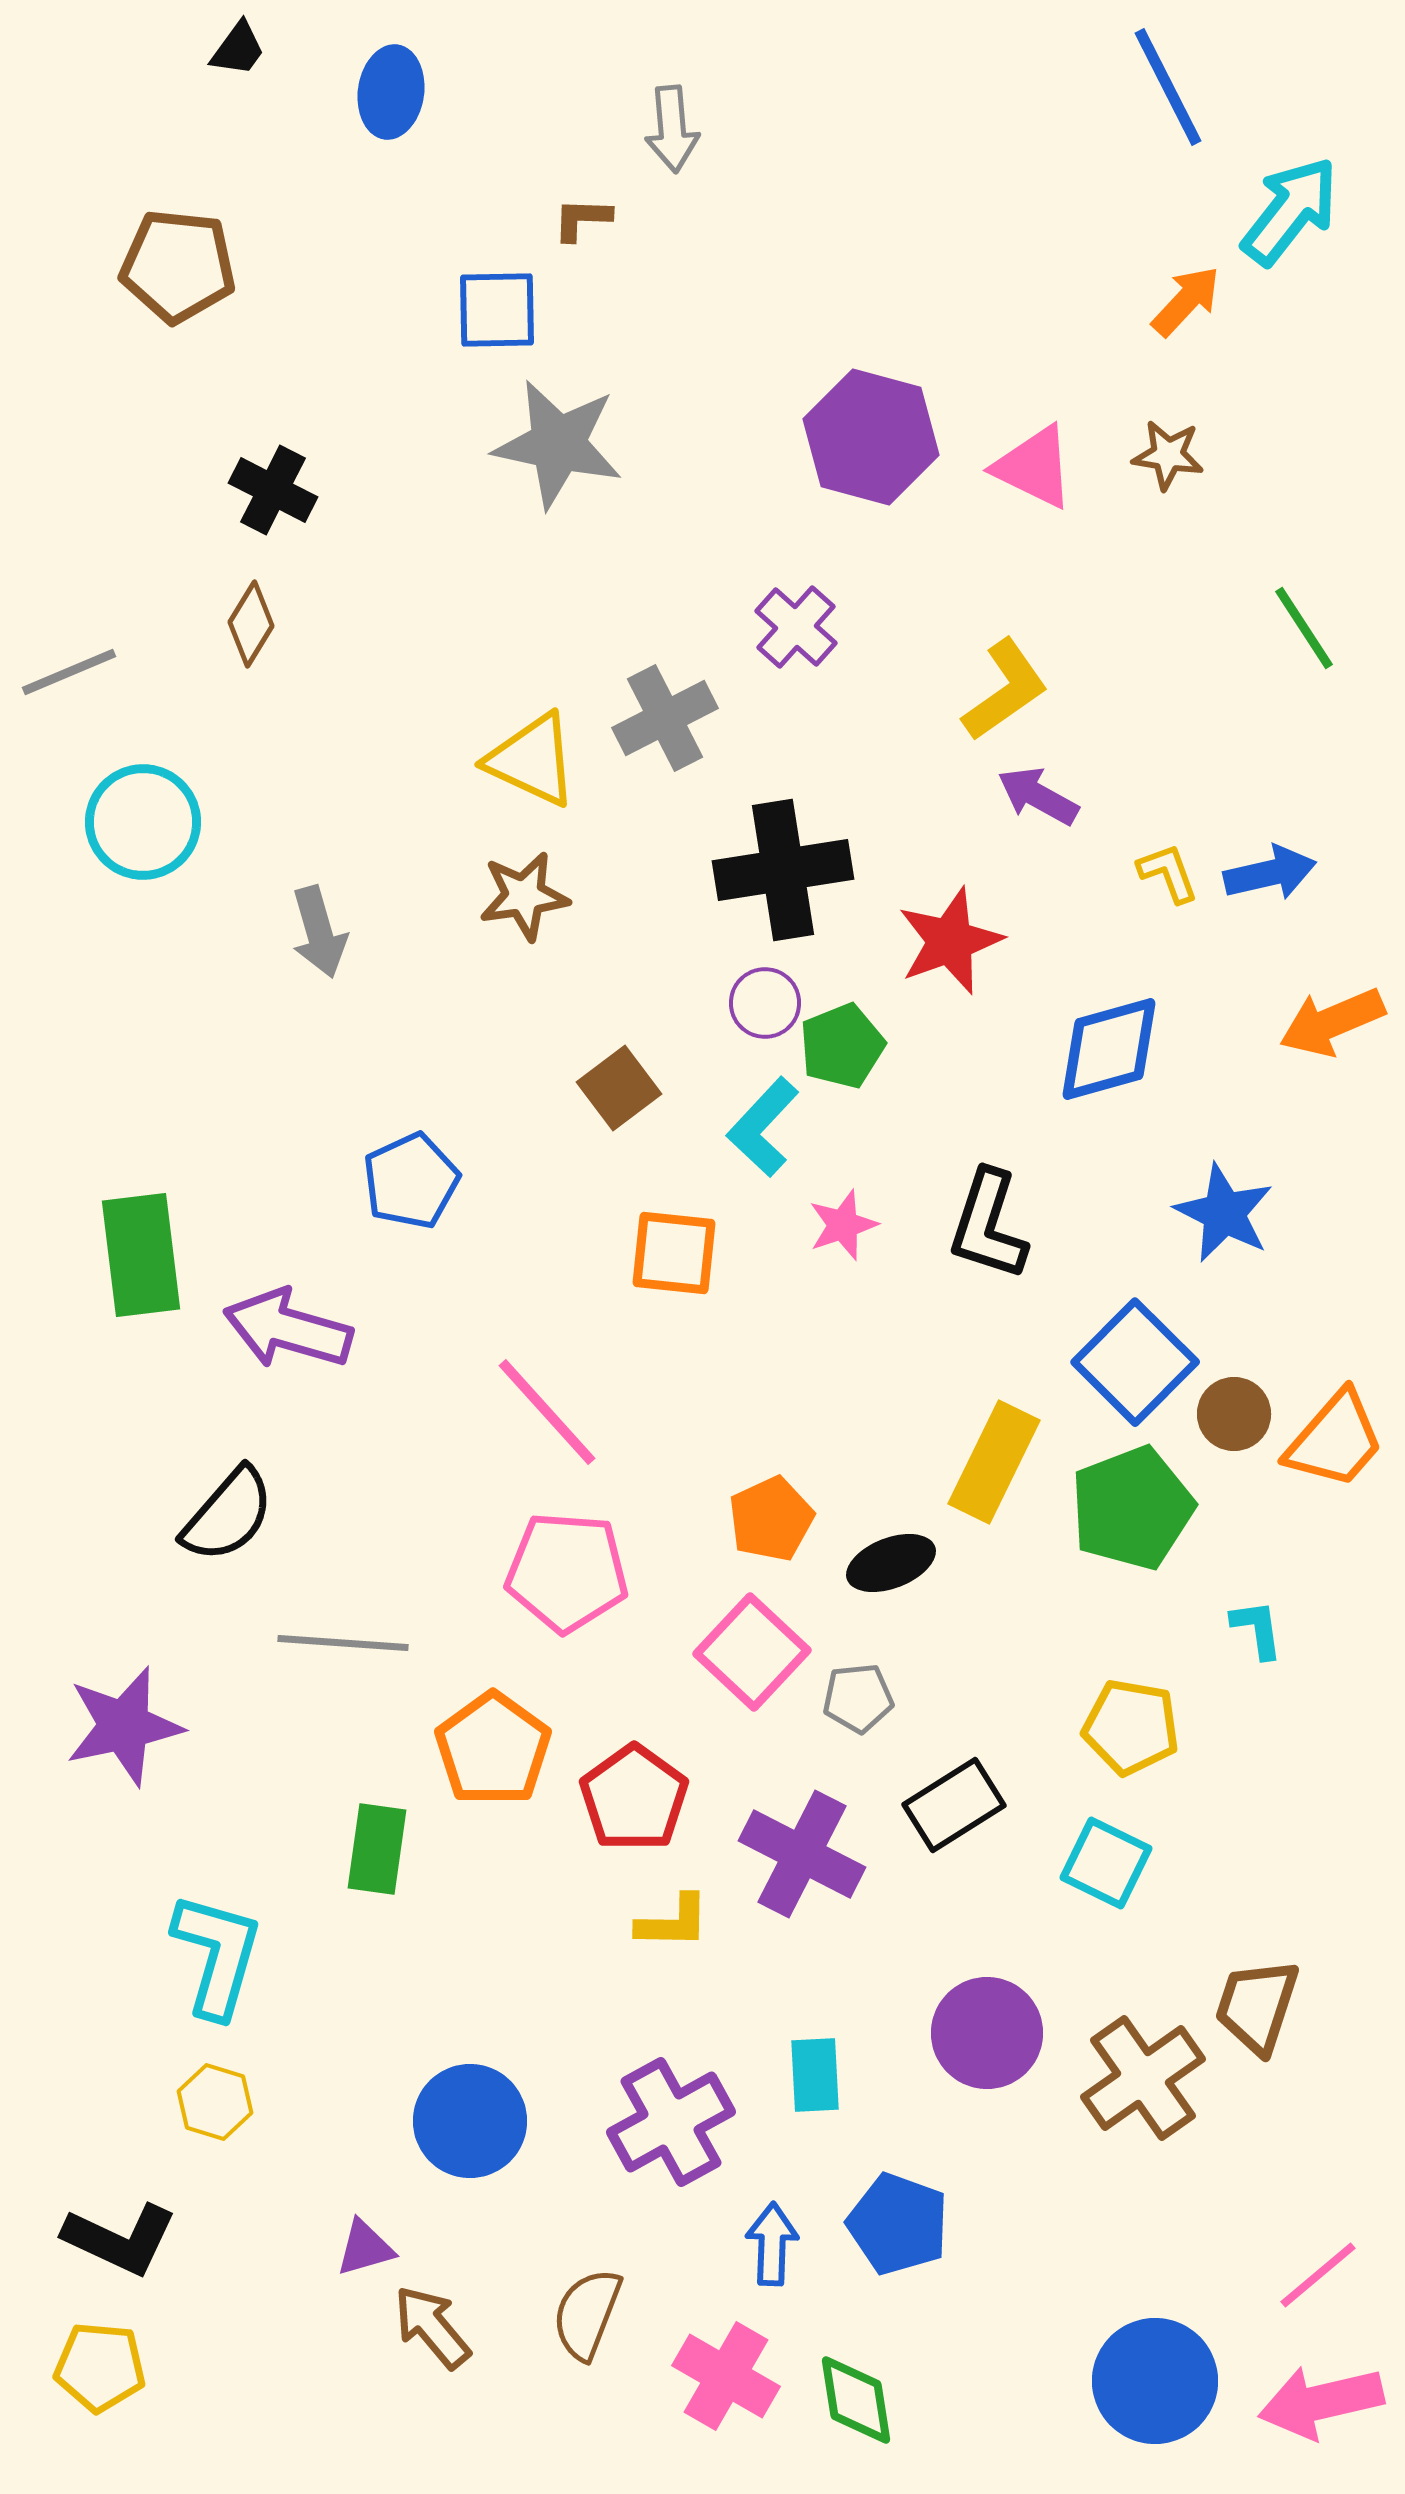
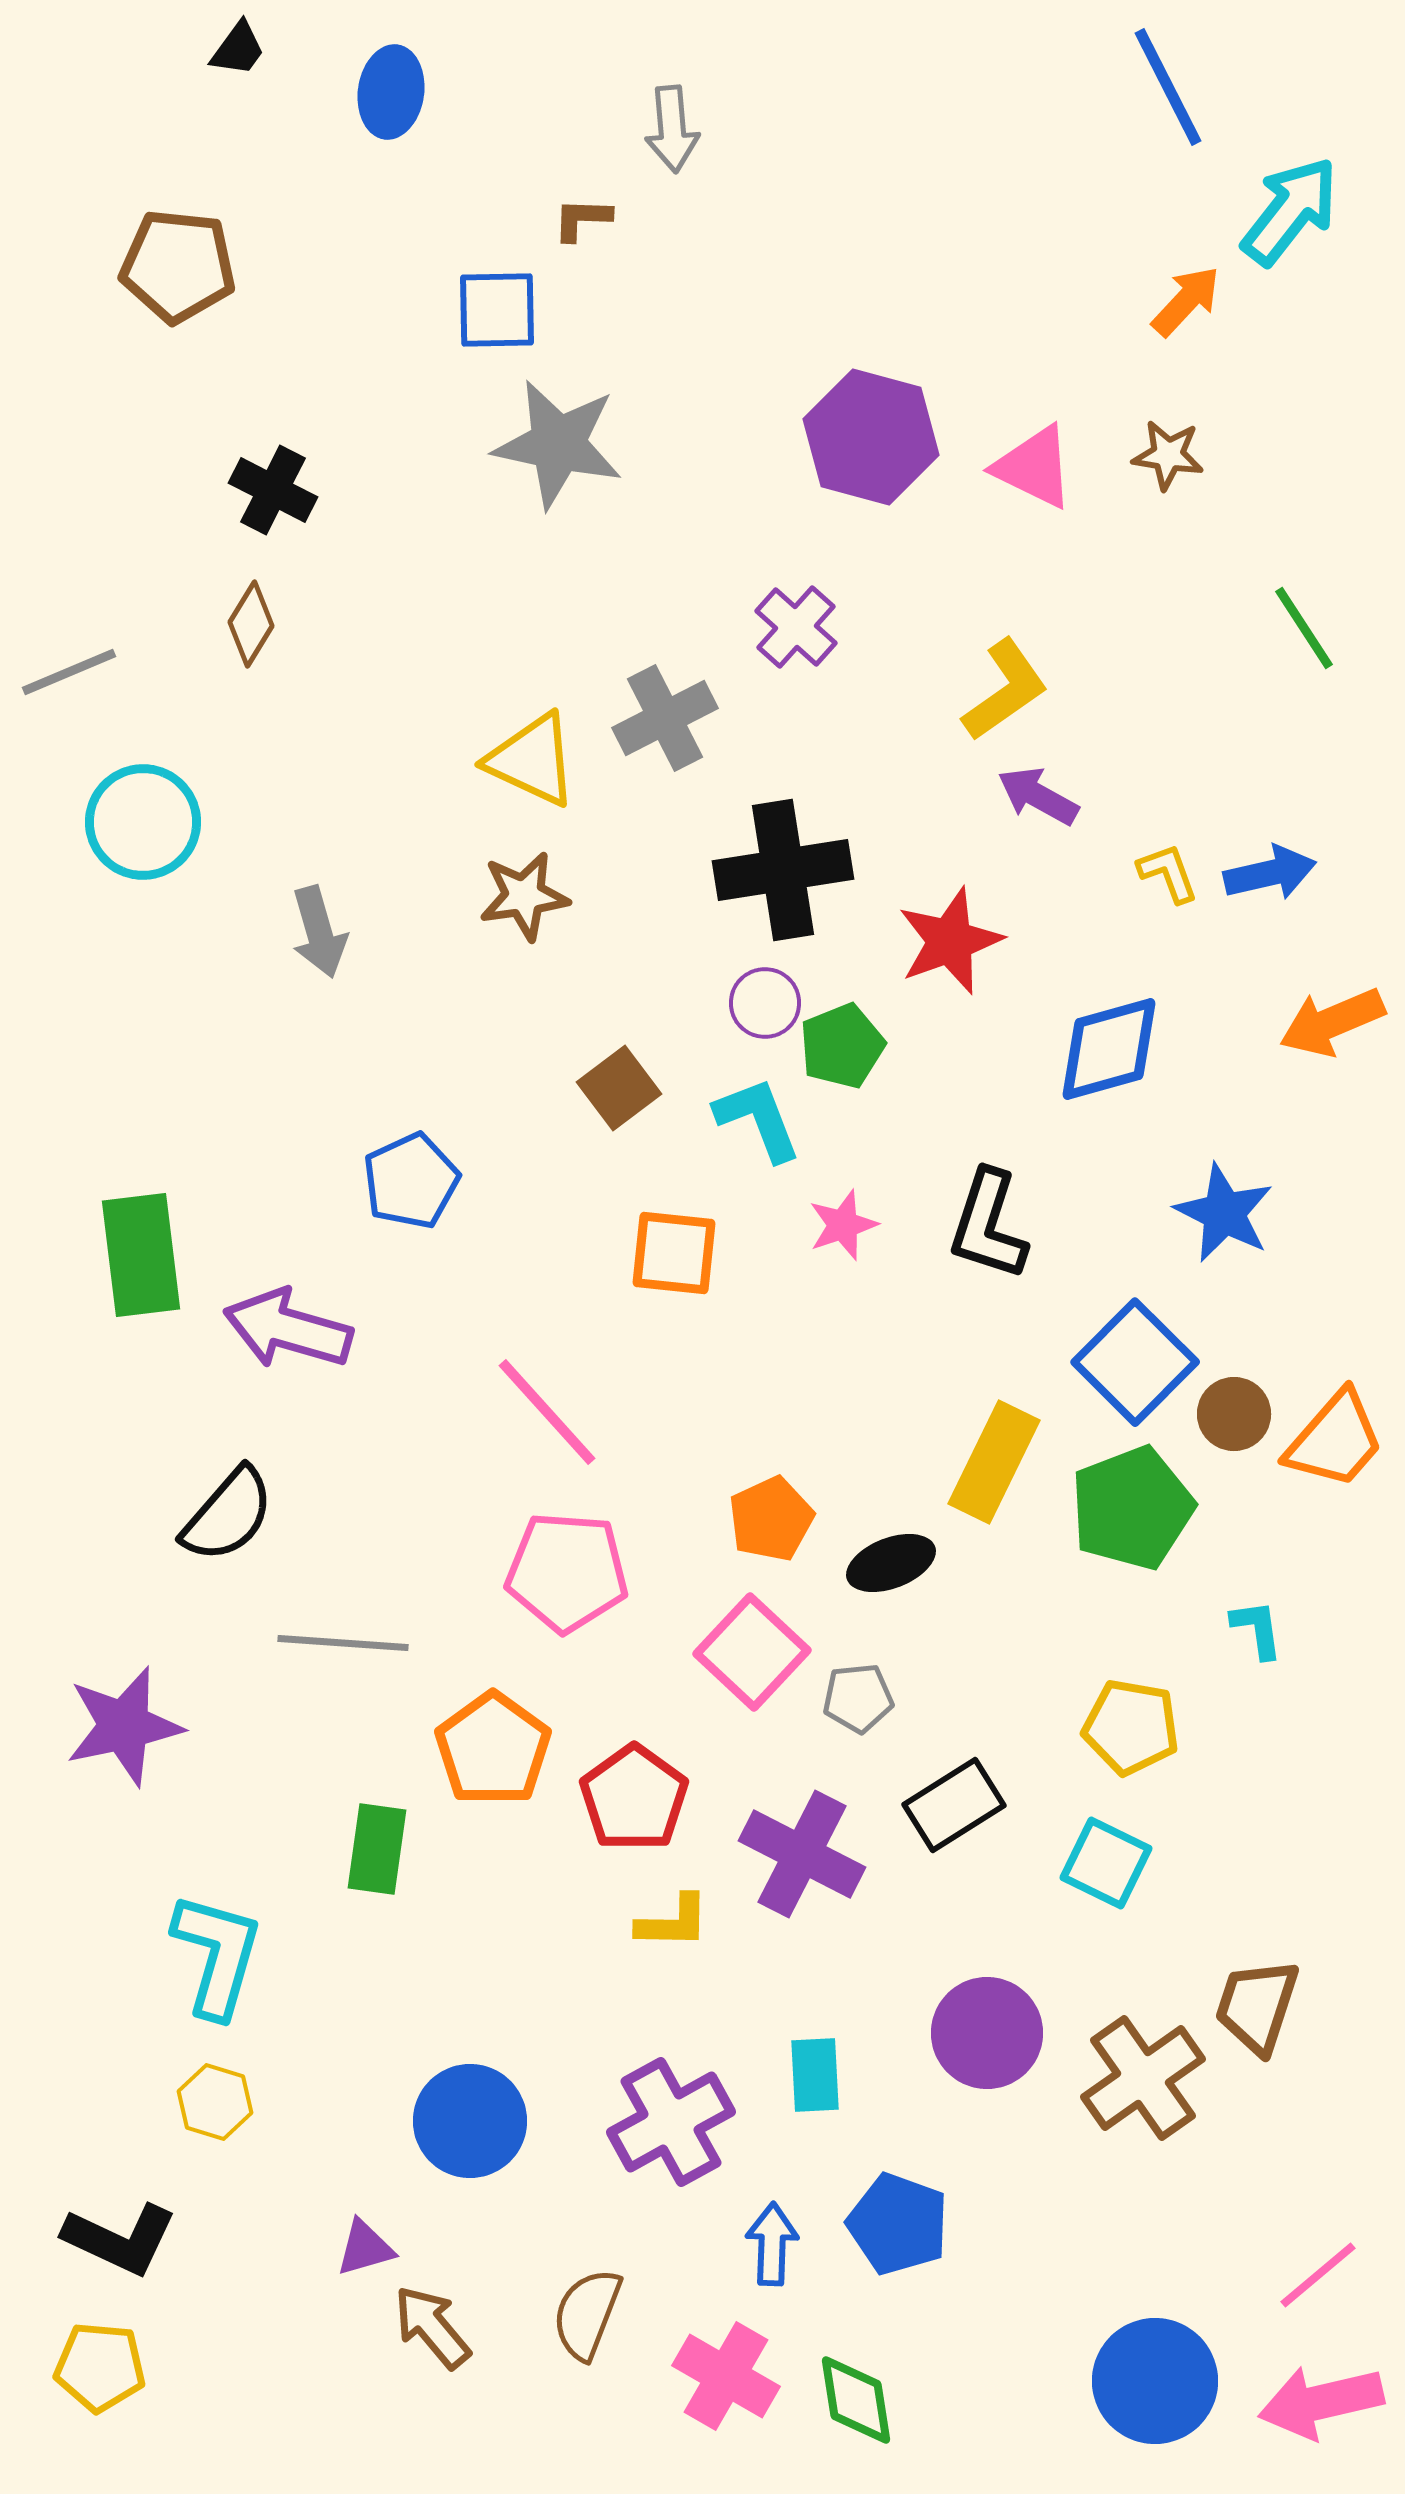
cyan L-shape at (763, 1127): moved 5 px left, 8 px up; rotated 116 degrees clockwise
